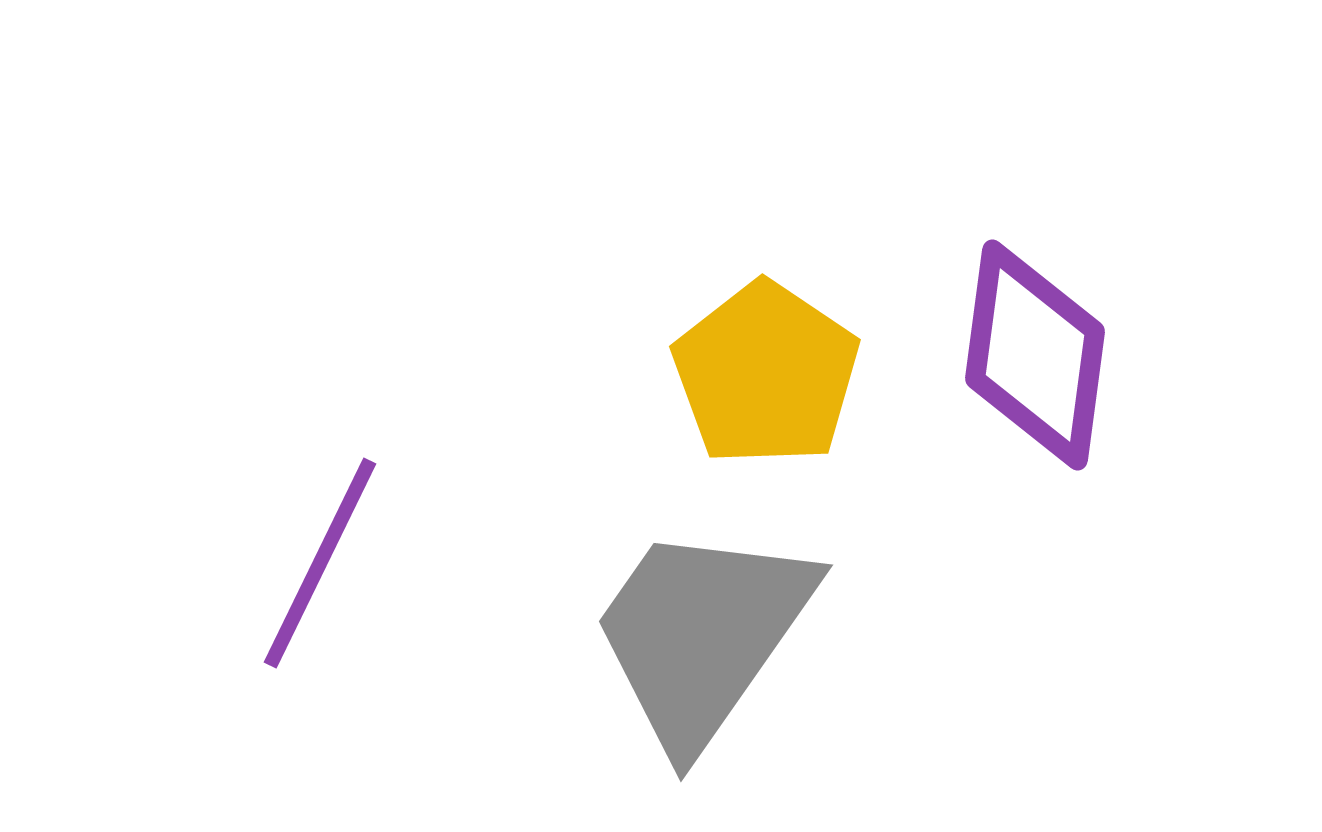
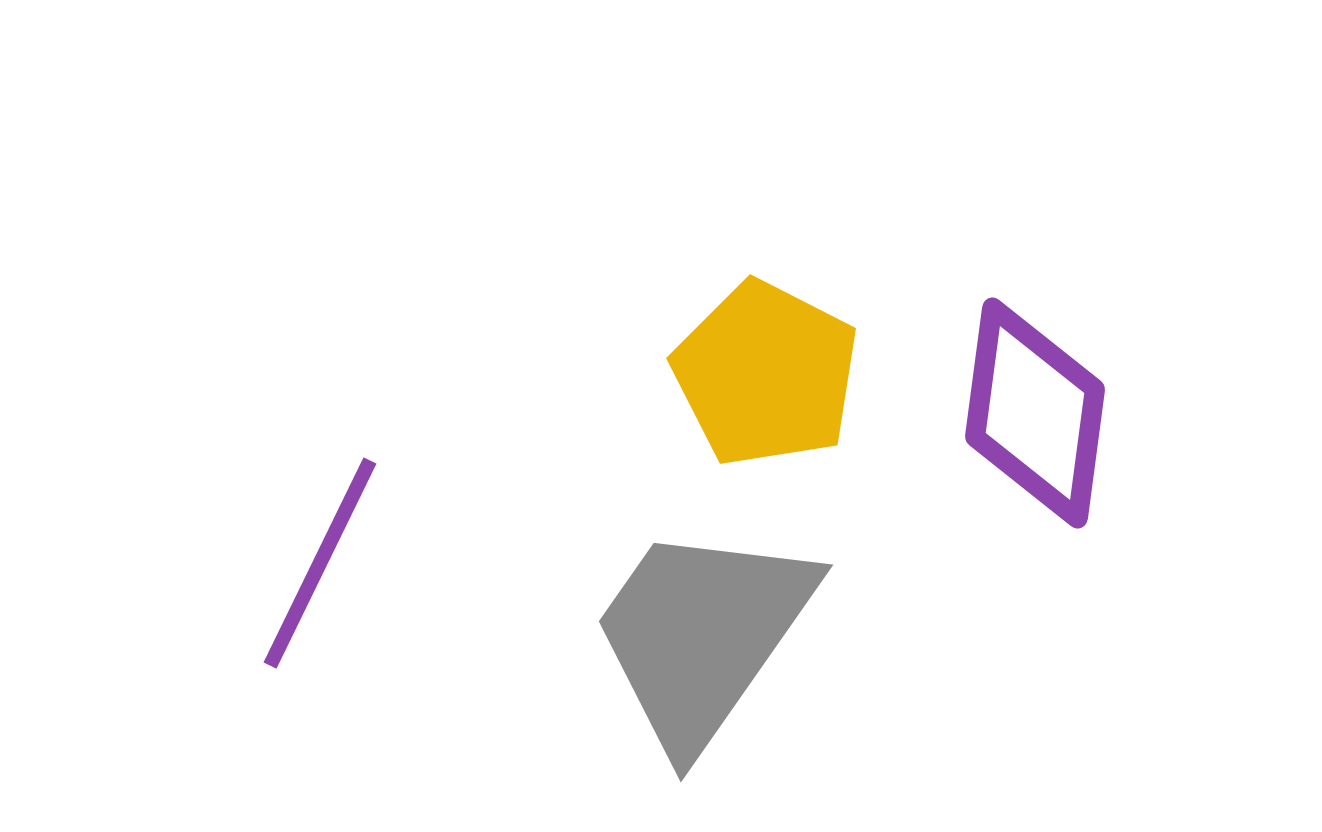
purple diamond: moved 58 px down
yellow pentagon: rotated 7 degrees counterclockwise
